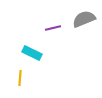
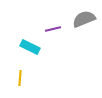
purple line: moved 1 px down
cyan rectangle: moved 2 px left, 6 px up
